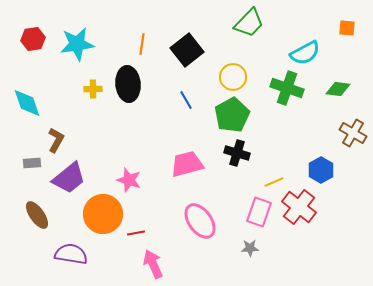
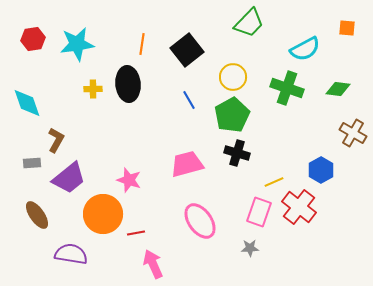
cyan semicircle: moved 4 px up
blue line: moved 3 px right
